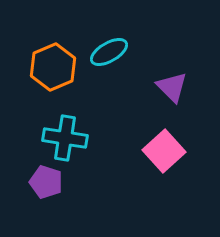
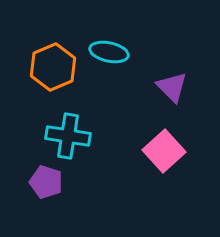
cyan ellipse: rotated 42 degrees clockwise
cyan cross: moved 3 px right, 2 px up
